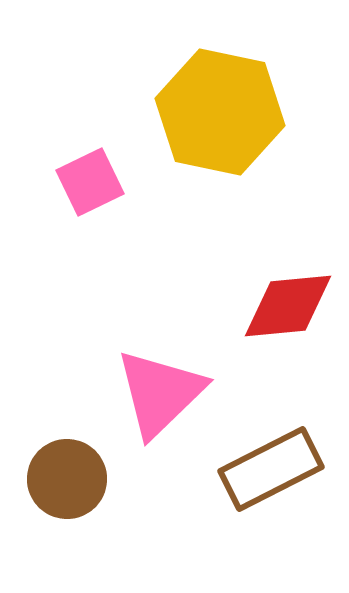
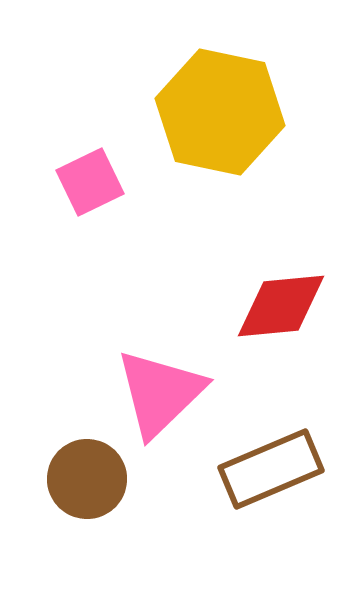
red diamond: moved 7 px left
brown rectangle: rotated 4 degrees clockwise
brown circle: moved 20 px right
